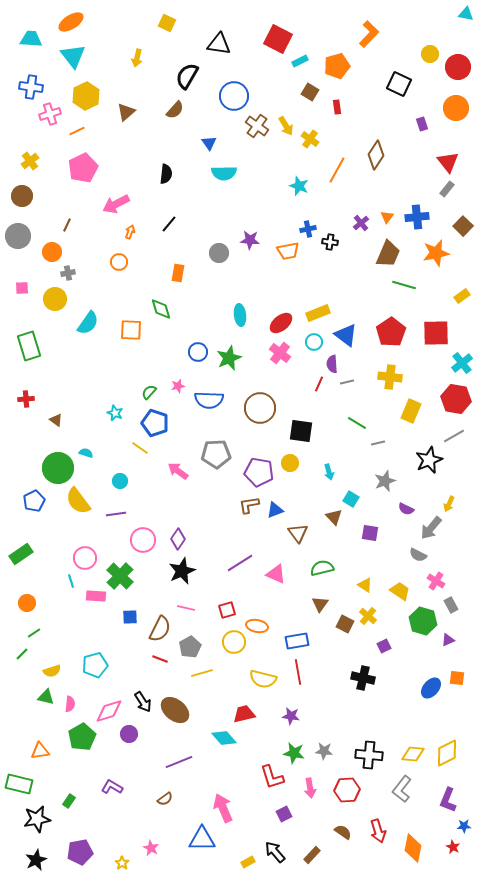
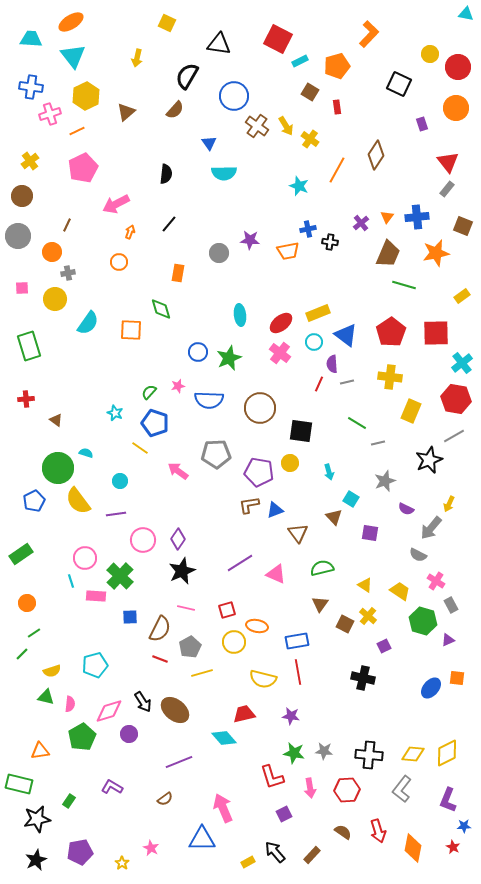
brown square at (463, 226): rotated 24 degrees counterclockwise
